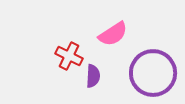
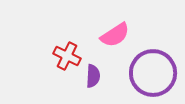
pink semicircle: moved 2 px right, 1 px down
red cross: moved 2 px left
